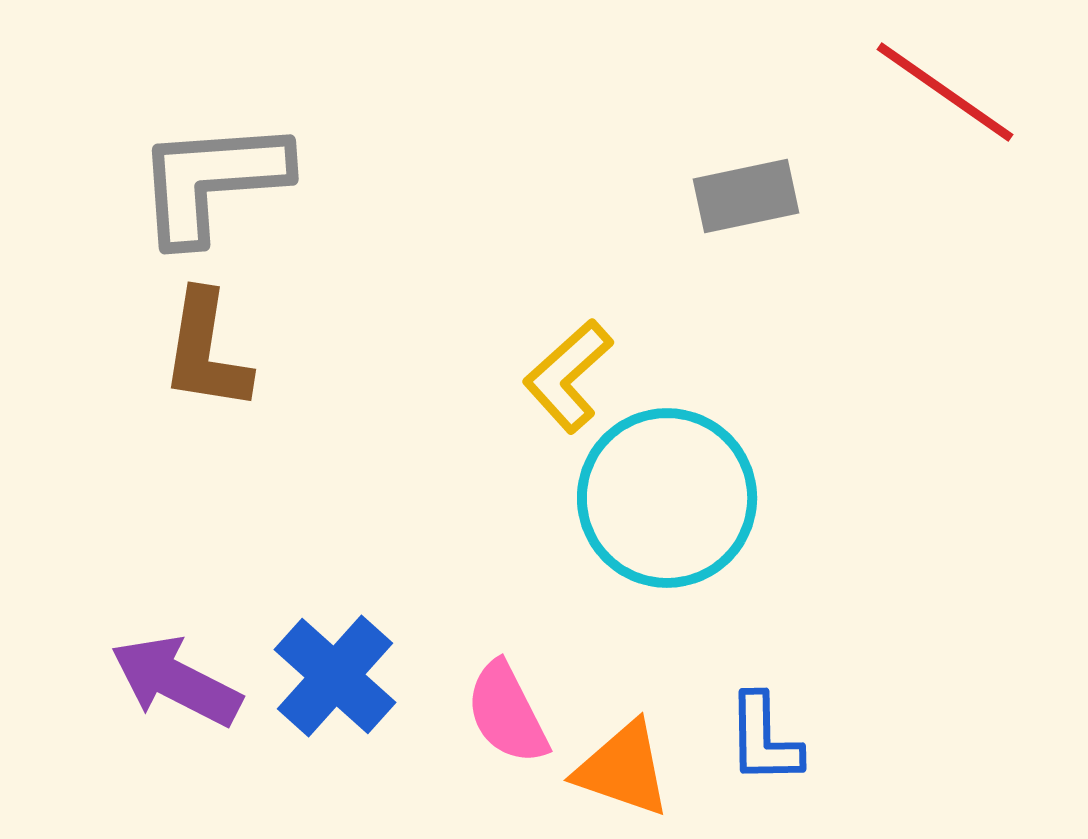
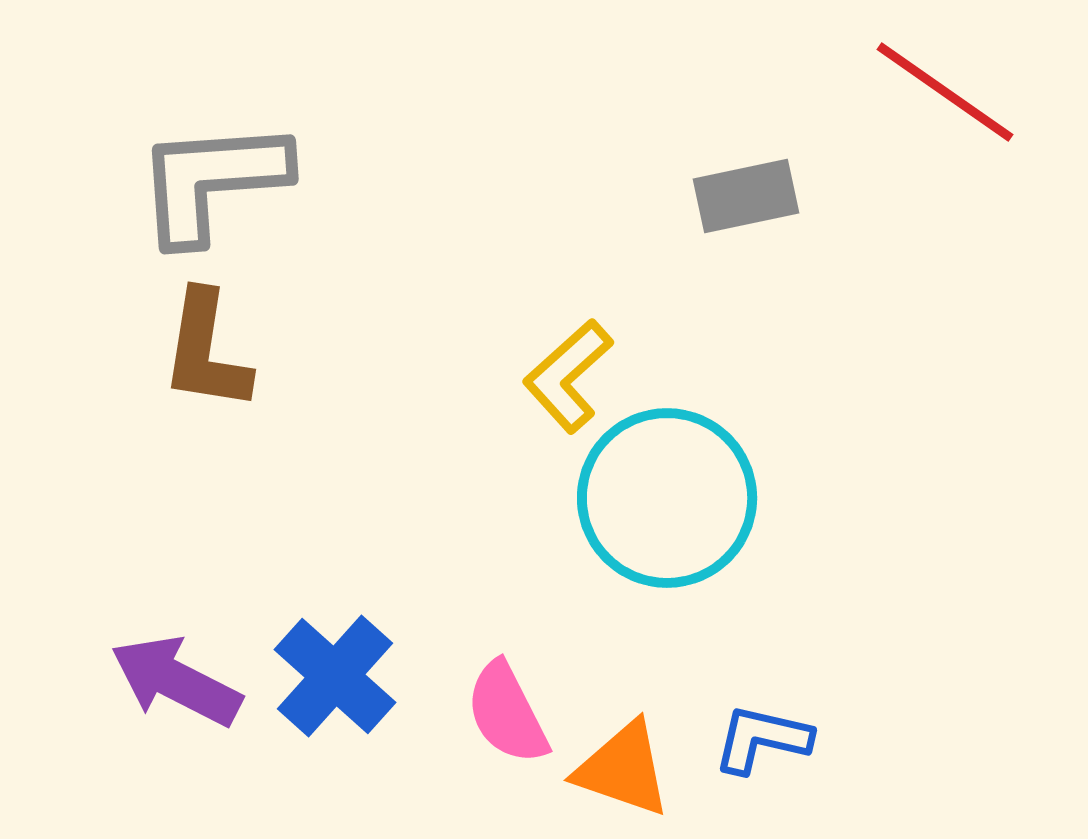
blue L-shape: moved 2 px left; rotated 104 degrees clockwise
